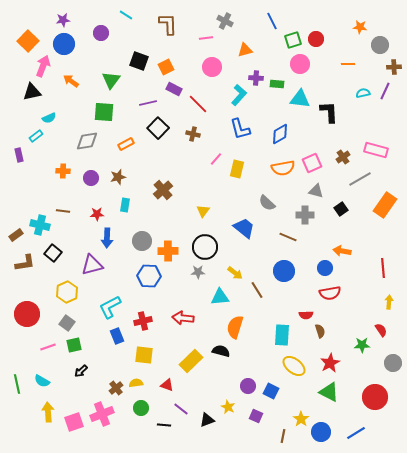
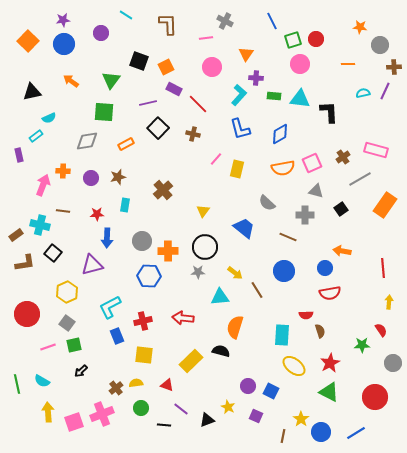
orange triangle at (245, 50): moved 1 px right, 4 px down; rotated 42 degrees counterclockwise
pink arrow at (43, 66): moved 119 px down
green rectangle at (277, 84): moved 3 px left, 12 px down
